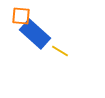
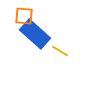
orange square: moved 3 px right
